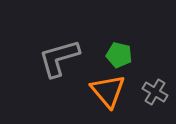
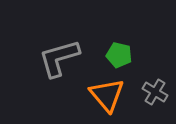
orange triangle: moved 1 px left, 4 px down
